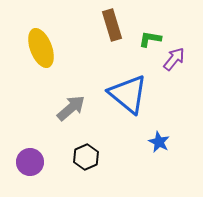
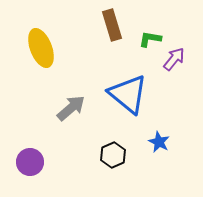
black hexagon: moved 27 px right, 2 px up
